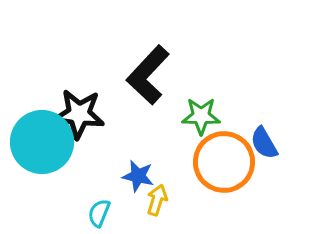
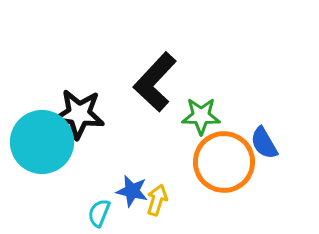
black L-shape: moved 7 px right, 7 px down
blue star: moved 6 px left, 15 px down
